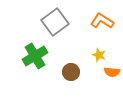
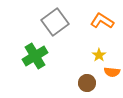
yellow star: rotated 16 degrees clockwise
brown circle: moved 16 px right, 11 px down
